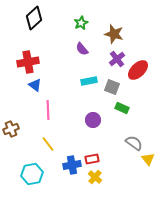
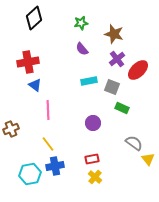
green star: rotated 16 degrees clockwise
purple circle: moved 3 px down
blue cross: moved 17 px left, 1 px down
cyan hexagon: moved 2 px left
